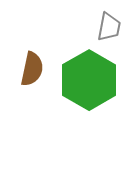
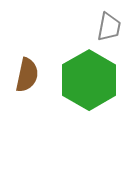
brown semicircle: moved 5 px left, 6 px down
